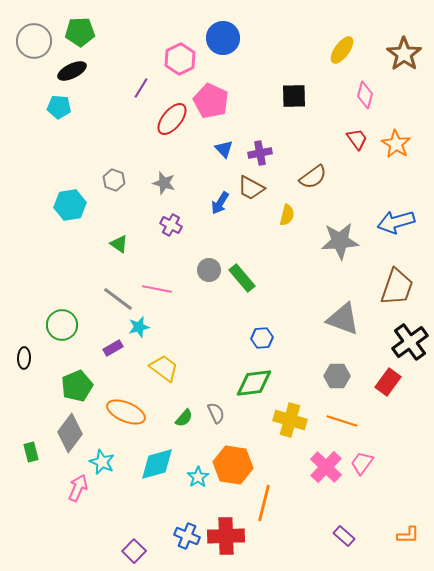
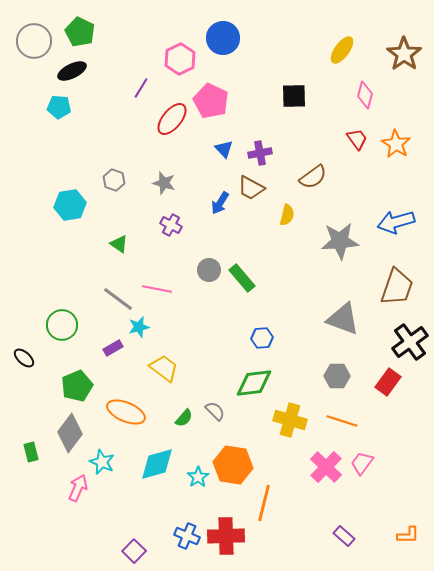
green pentagon at (80, 32): rotated 28 degrees clockwise
black ellipse at (24, 358): rotated 50 degrees counterclockwise
gray semicircle at (216, 413): moved 1 px left, 2 px up; rotated 20 degrees counterclockwise
